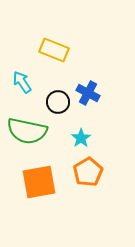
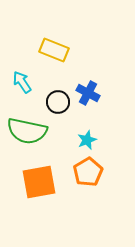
cyan star: moved 6 px right, 2 px down; rotated 12 degrees clockwise
